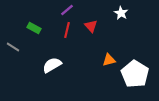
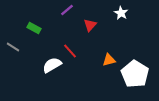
red triangle: moved 1 px left, 1 px up; rotated 24 degrees clockwise
red line: moved 3 px right, 21 px down; rotated 56 degrees counterclockwise
